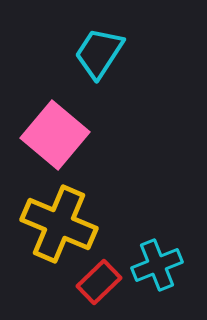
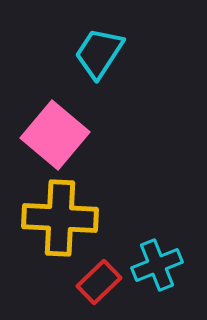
yellow cross: moved 1 px right, 6 px up; rotated 20 degrees counterclockwise
